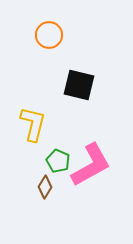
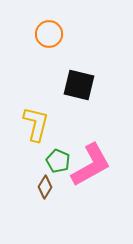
orange circle: moved 1 px up
yellow L-shape: moved 3 px right
